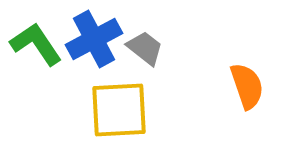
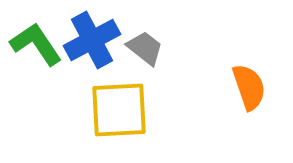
blue cross: moved 2 px left, 1 px down
orange semicircle: moved 2 px right, 1 px down
